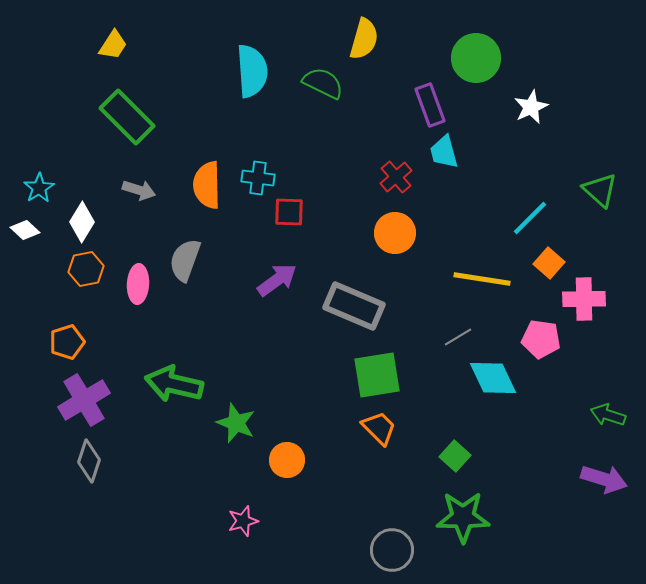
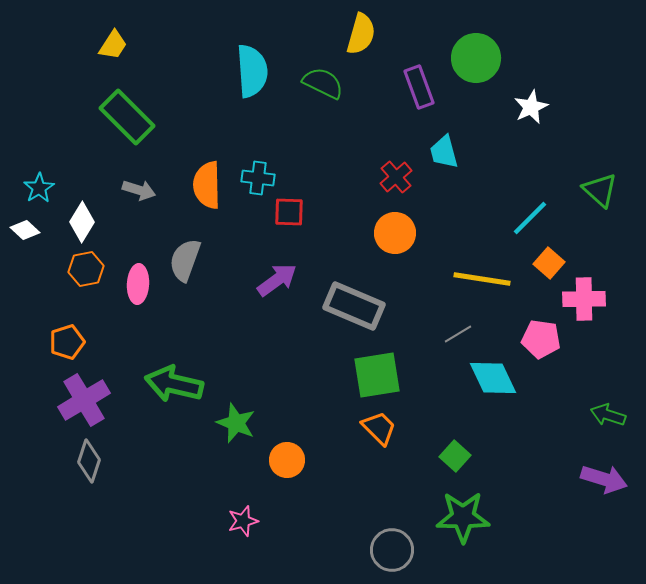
yellow semicircle at (364, 39): moved 3 px left, 5 px up
purple rectangle at (430, 105): moved 11 px left, 18 px up
gray line at (458, 337): moved 3 px up
